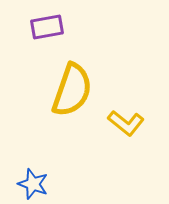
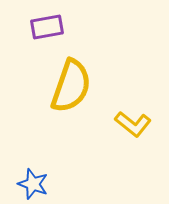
yellow semicircle: moved 1 px left, 4 px up
yellow L-shape: moved 7 px right, 1 px down
